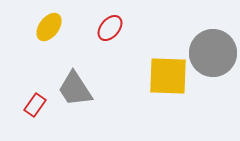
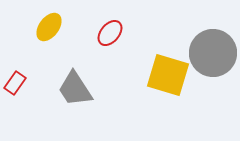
red ellipse: moved 5 px down
yellow square: moved 1 px up; rotated 15 degrees clockwise
red rectangle: moved 20 px left, 22 px up
